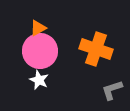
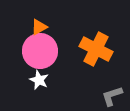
orange triangle: moved 1 px right, 1 px up
orange cross: rotated 8 degrees clockwise
gray L-shape: moved 6 px down
